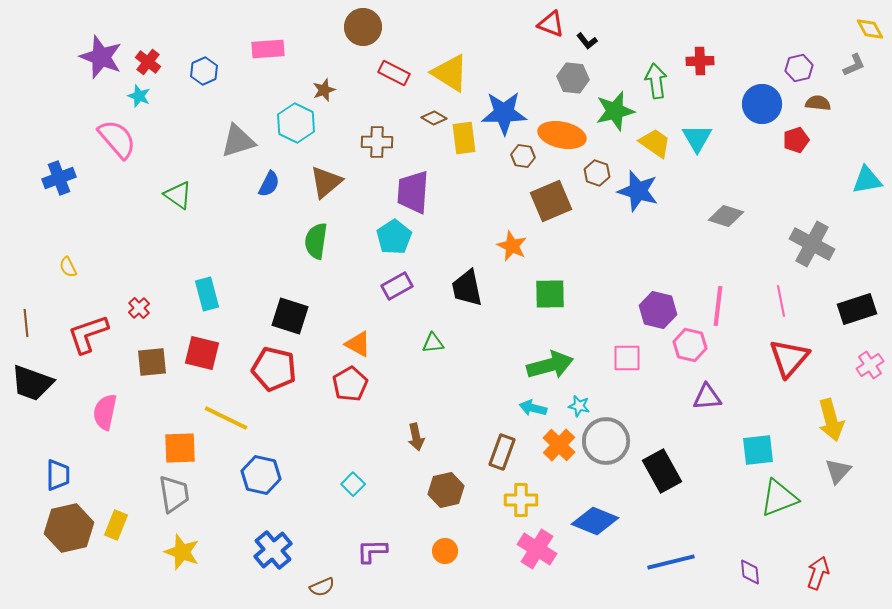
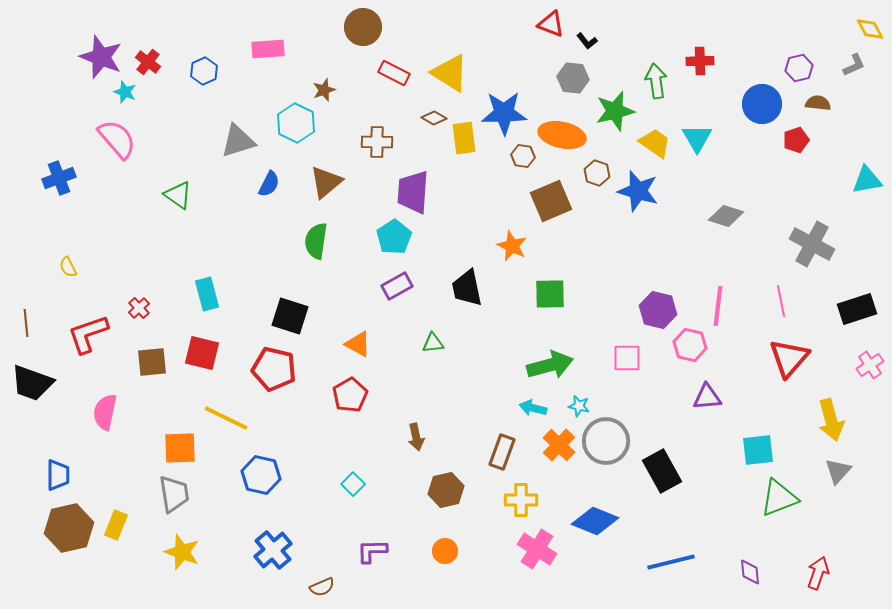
cyan star at (139, 96): moved 14 px left, 4 px up
red pentagon at (350, 384): moved 11 px down
